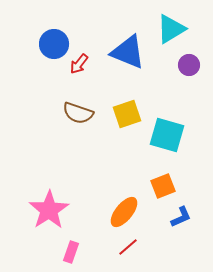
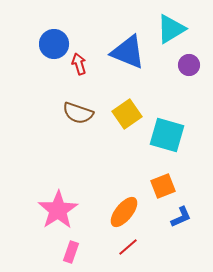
red arrow: rotated 125 degrees clockwise
yellow square: rotated 16 degrees counterclockwise
pink star: moved 9 px right
